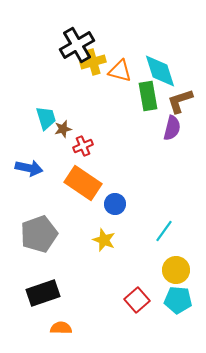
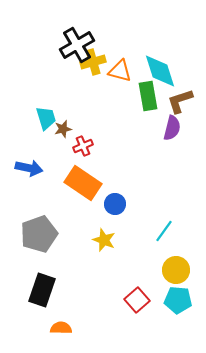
black rectangle: moved 1 px left, 3 px up; rotated 52 degrees counterclockwise
